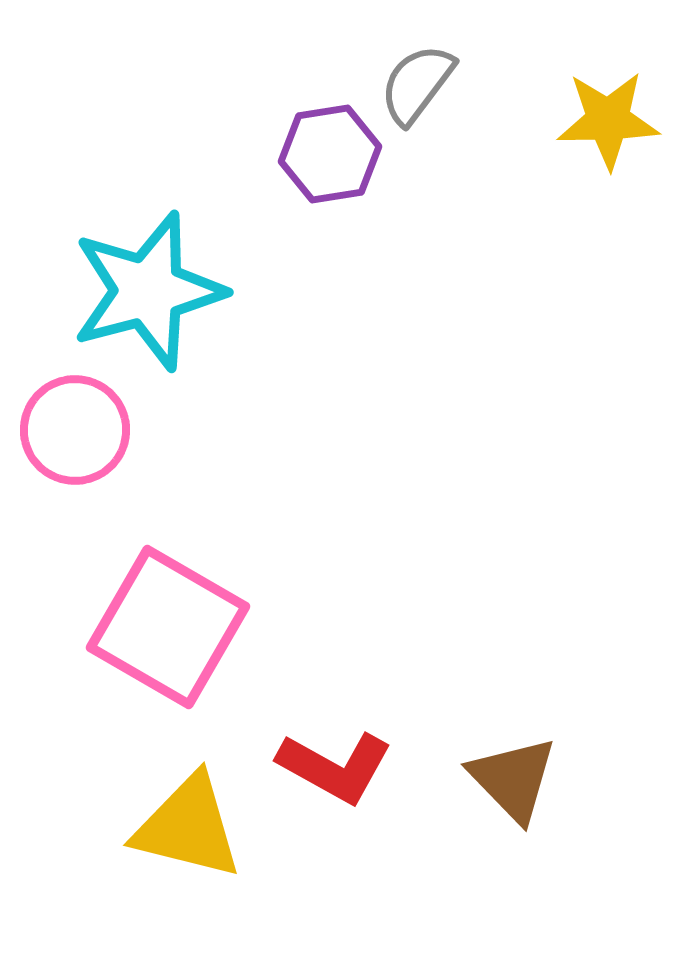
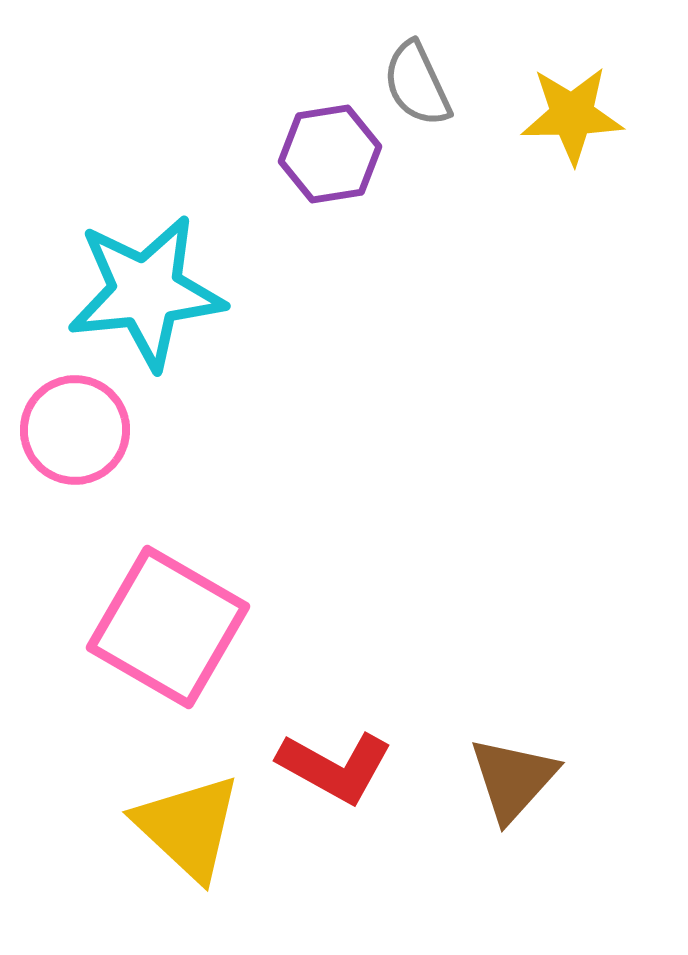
gray semicircle: rotated 62 degrees counterclockwise
yellow star: moved 36 px left, 5 px up
cyan star: moved 2 px left, 1 px down; rotated 9 degrees clockwise
brown triangle: rotated 26 degrees clockwise
yellow triangle: rotated 29 degrees clockwise
